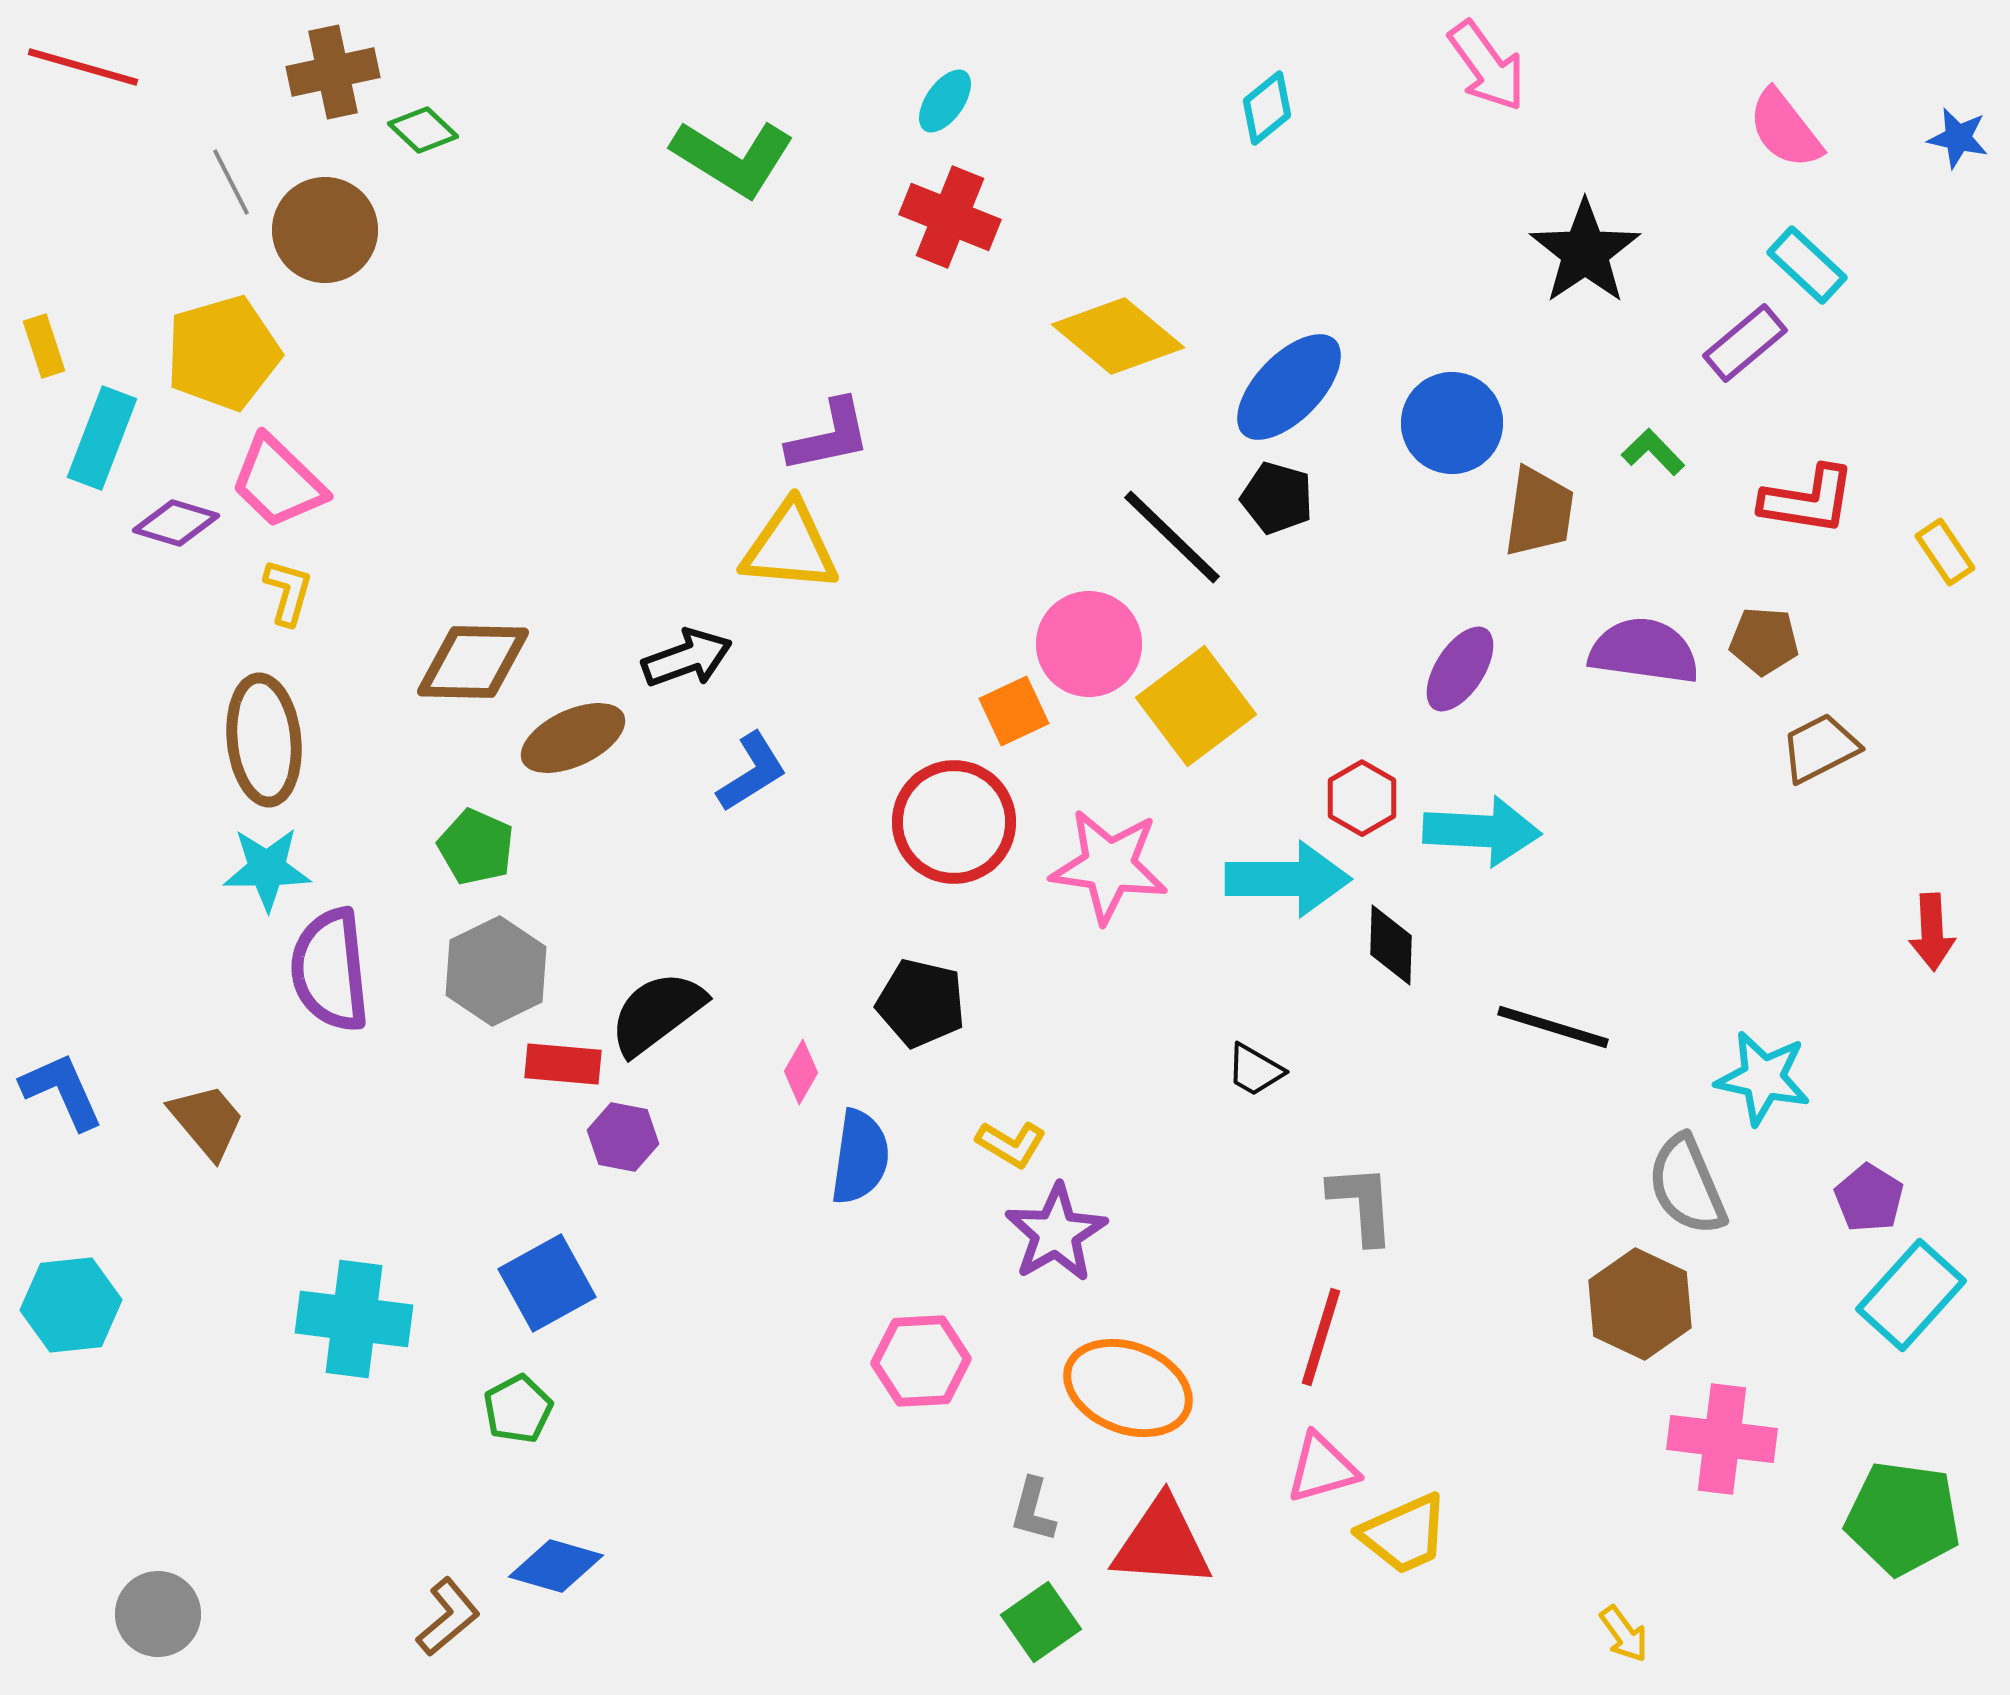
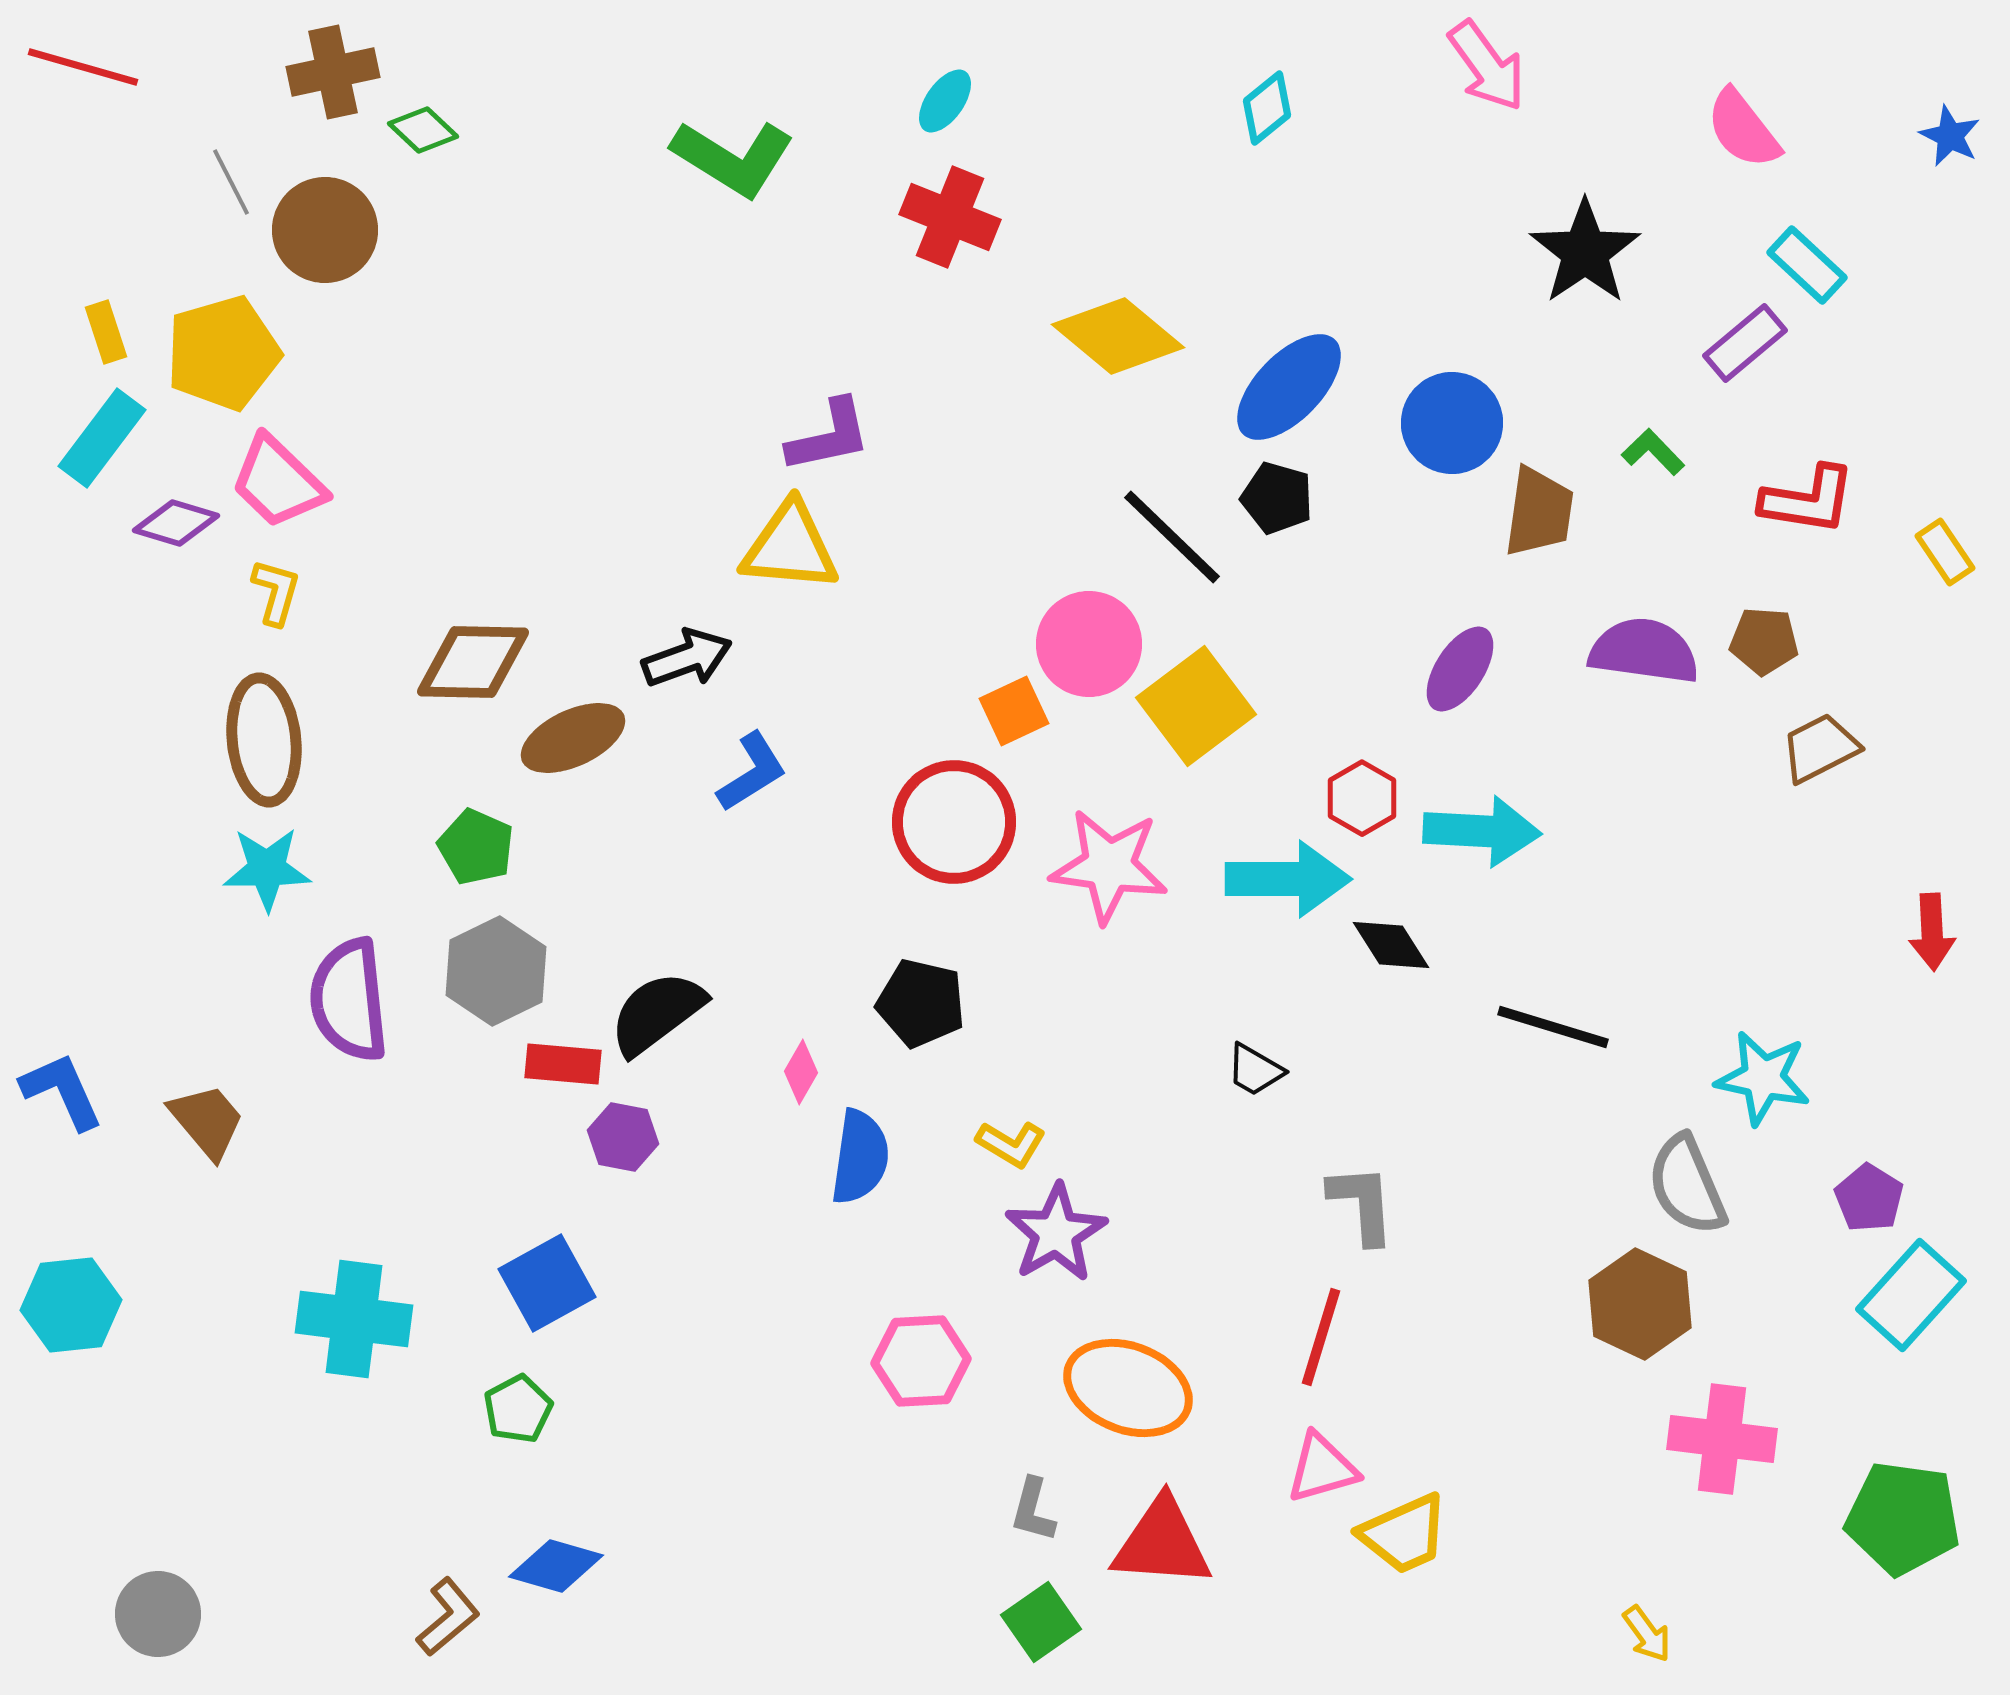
pink semicircle at (1785, 129): moved 42 px left
blue star at (1958, 138): moved 8 px left, 2 px up; rotated 14 degrees clockwise
yellow rectangle at (44, 346): moved 62 px right, 14 px up
cyan rectangle at (102, 438): rotated 16 degrees clockwise
yellow L-shape at (288, 592): moved 12 px left
black diamond at (1391, 945): rotated 34 degrees counterclockwise
purple semicircle at (330, 970): moved 19 px right, 30 px down
yellow arrow at (1624, 1634): moved 23 px right
